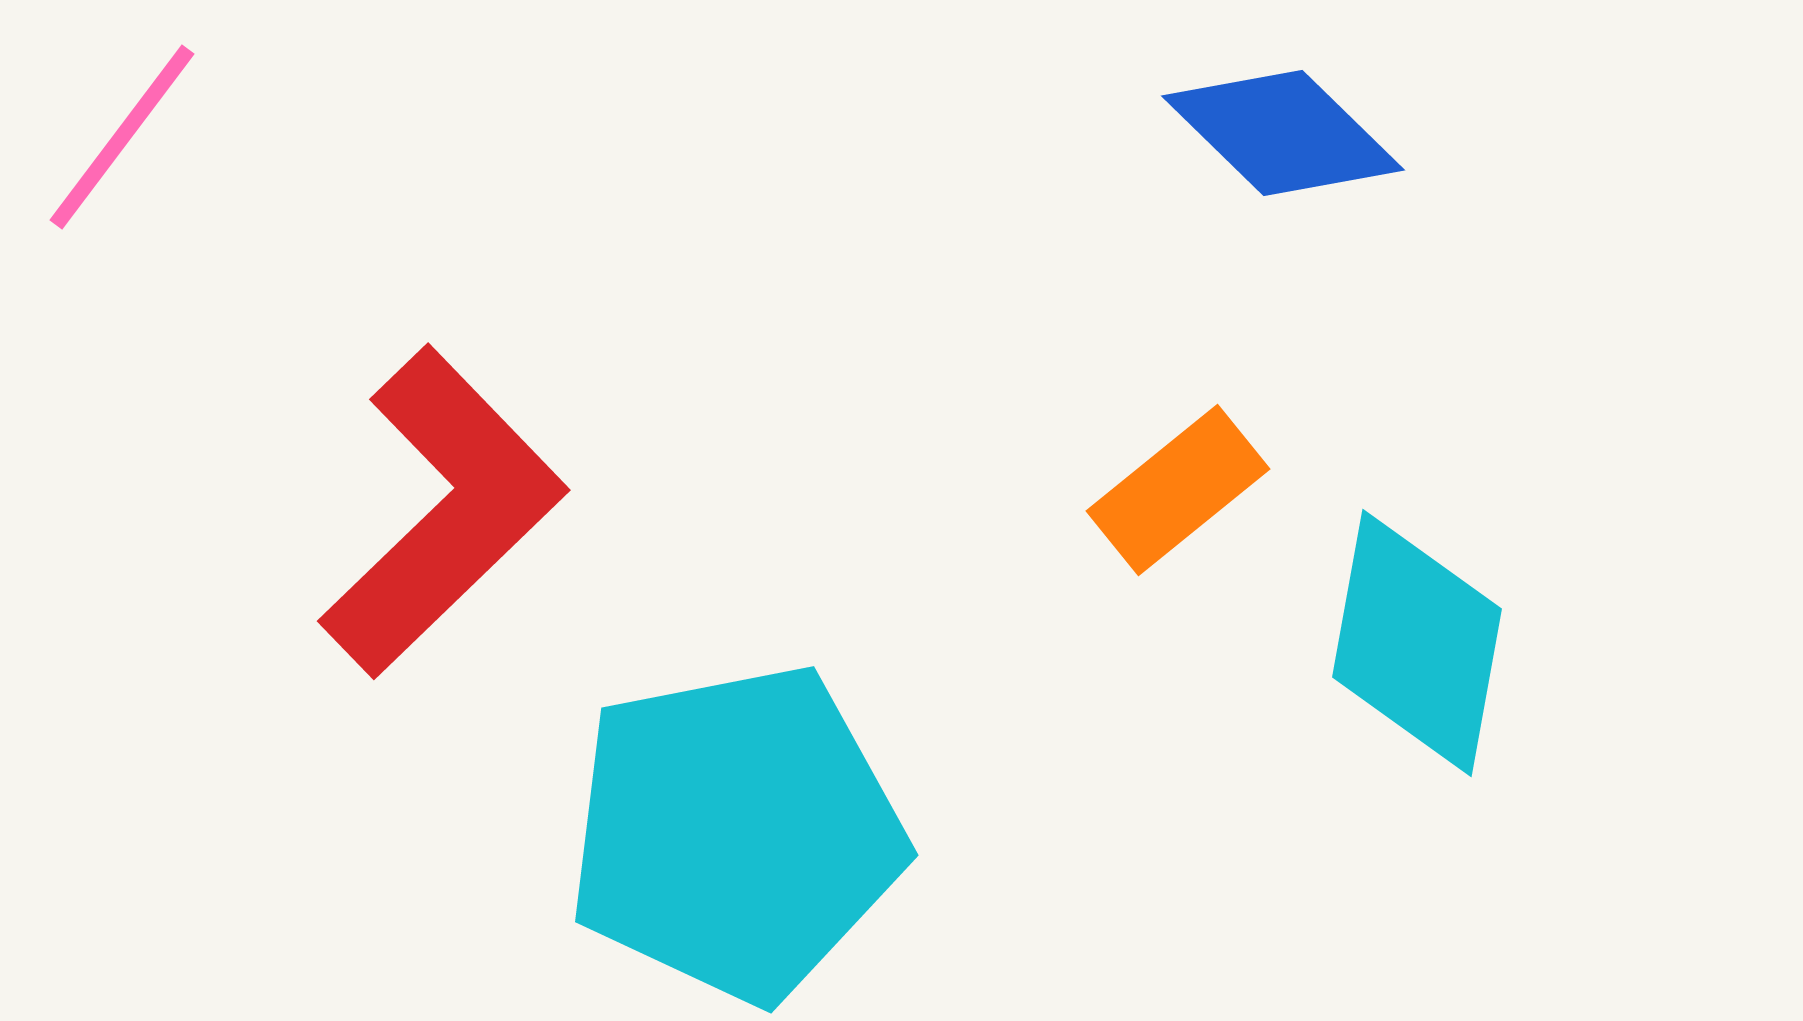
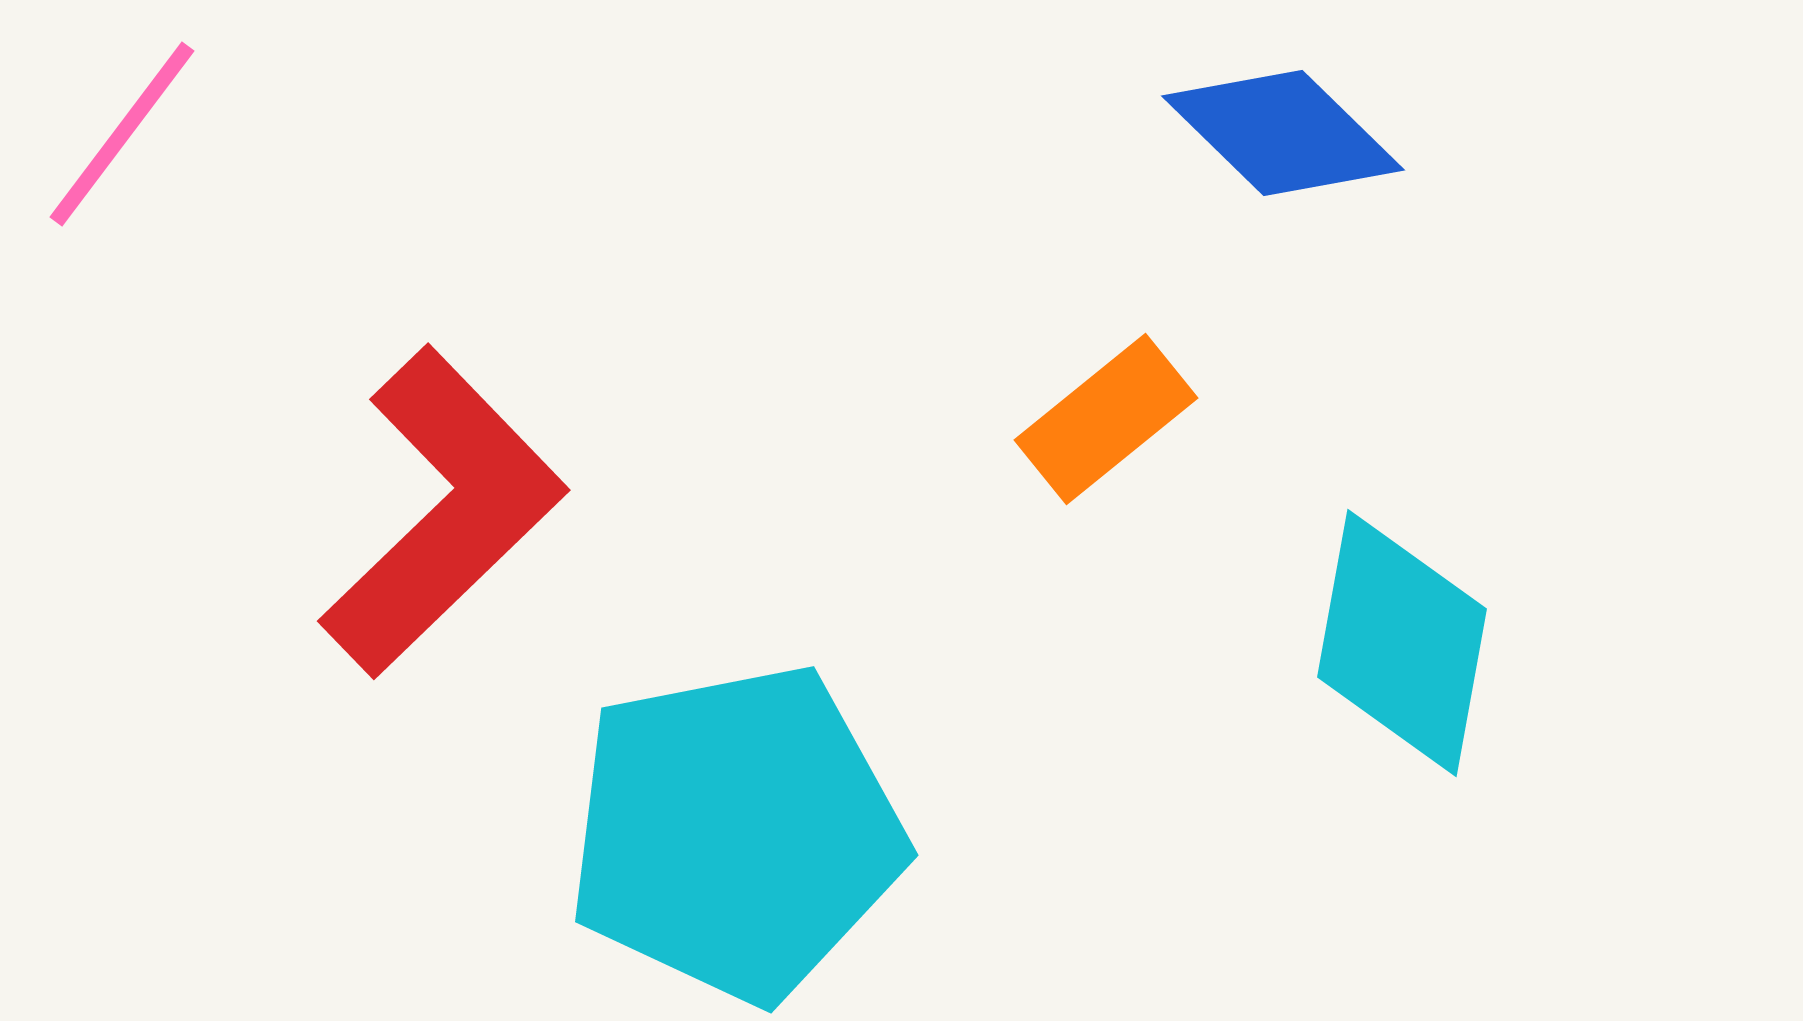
pink line: moved 3 px up
orange rectangle: moved 72 px left, 71 px up
cyan diamond: moved 15 px left
